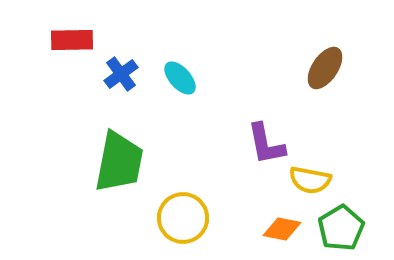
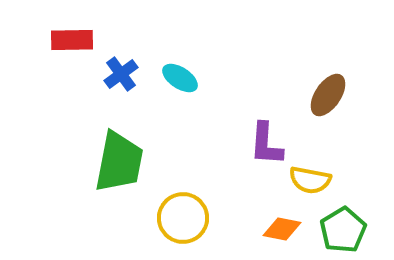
brown ellipse: moved 3 px right, 27 px down
cyan ellipse: rotated 15 degrees counterclockwise
purple L-shape: rotated 15 degrees clockwise
green pentagon: moved 2 px right, 2 px down
